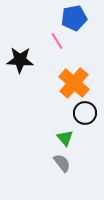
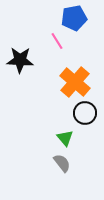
orange cross: moved 1 px right, 1 px up
